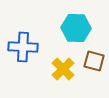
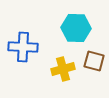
yellow cross: rotated 30 degrees clockwise
